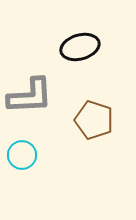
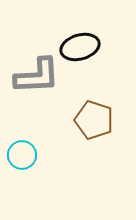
gray L-shape: moved 7 px right, 20 px up
